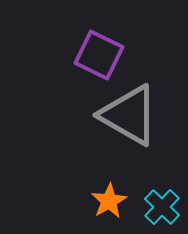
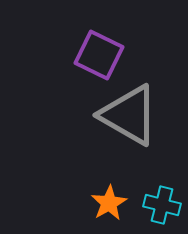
orange star: moved 2 px down
cyan cross: moved 2 px up; rotated 30 degrees counterclockwise
